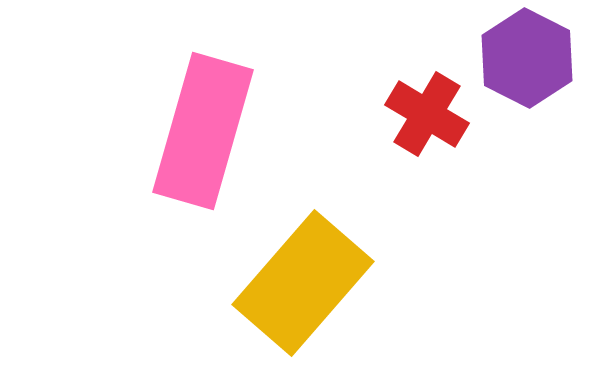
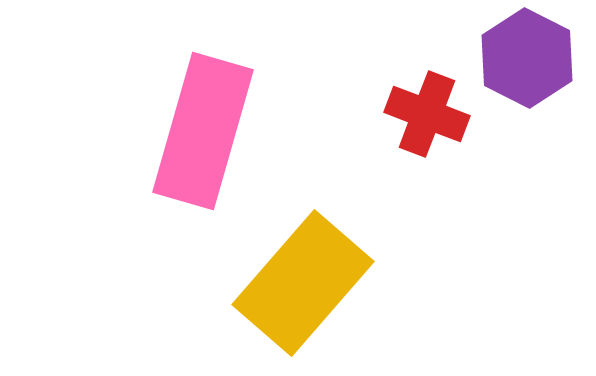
red cross: rotated 10 degrees counterclockwise
